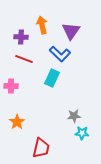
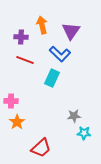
red line: moved 1 px right, 1 px down
pink cross: moved 15 px down
cyan star: moved 2 px right
red trapezoid: rotated 35 degrees clockwise
